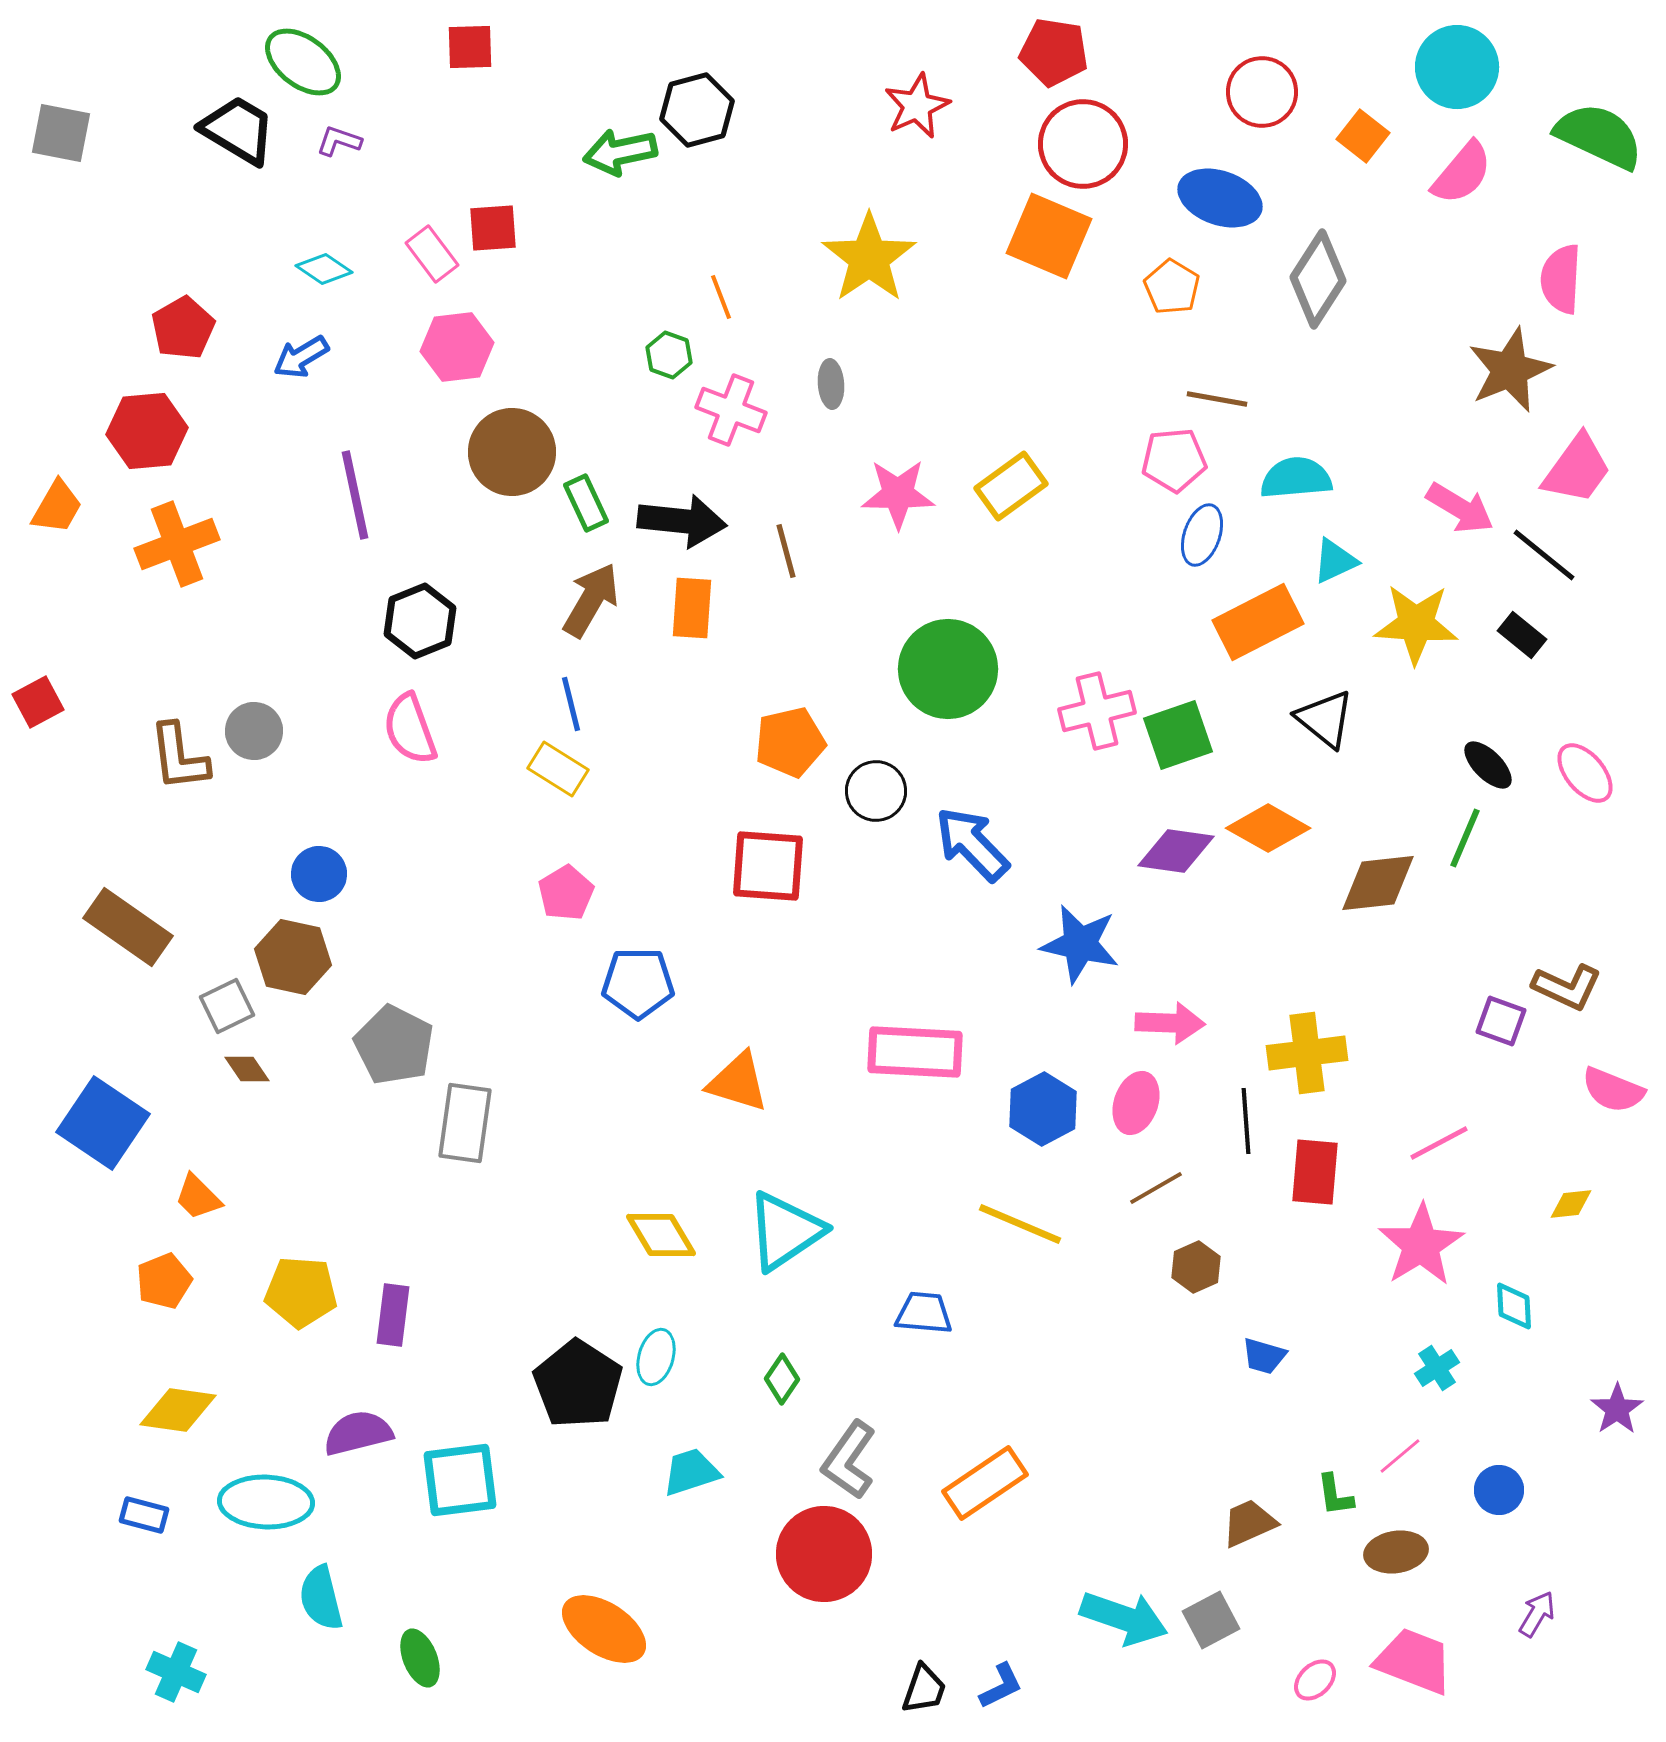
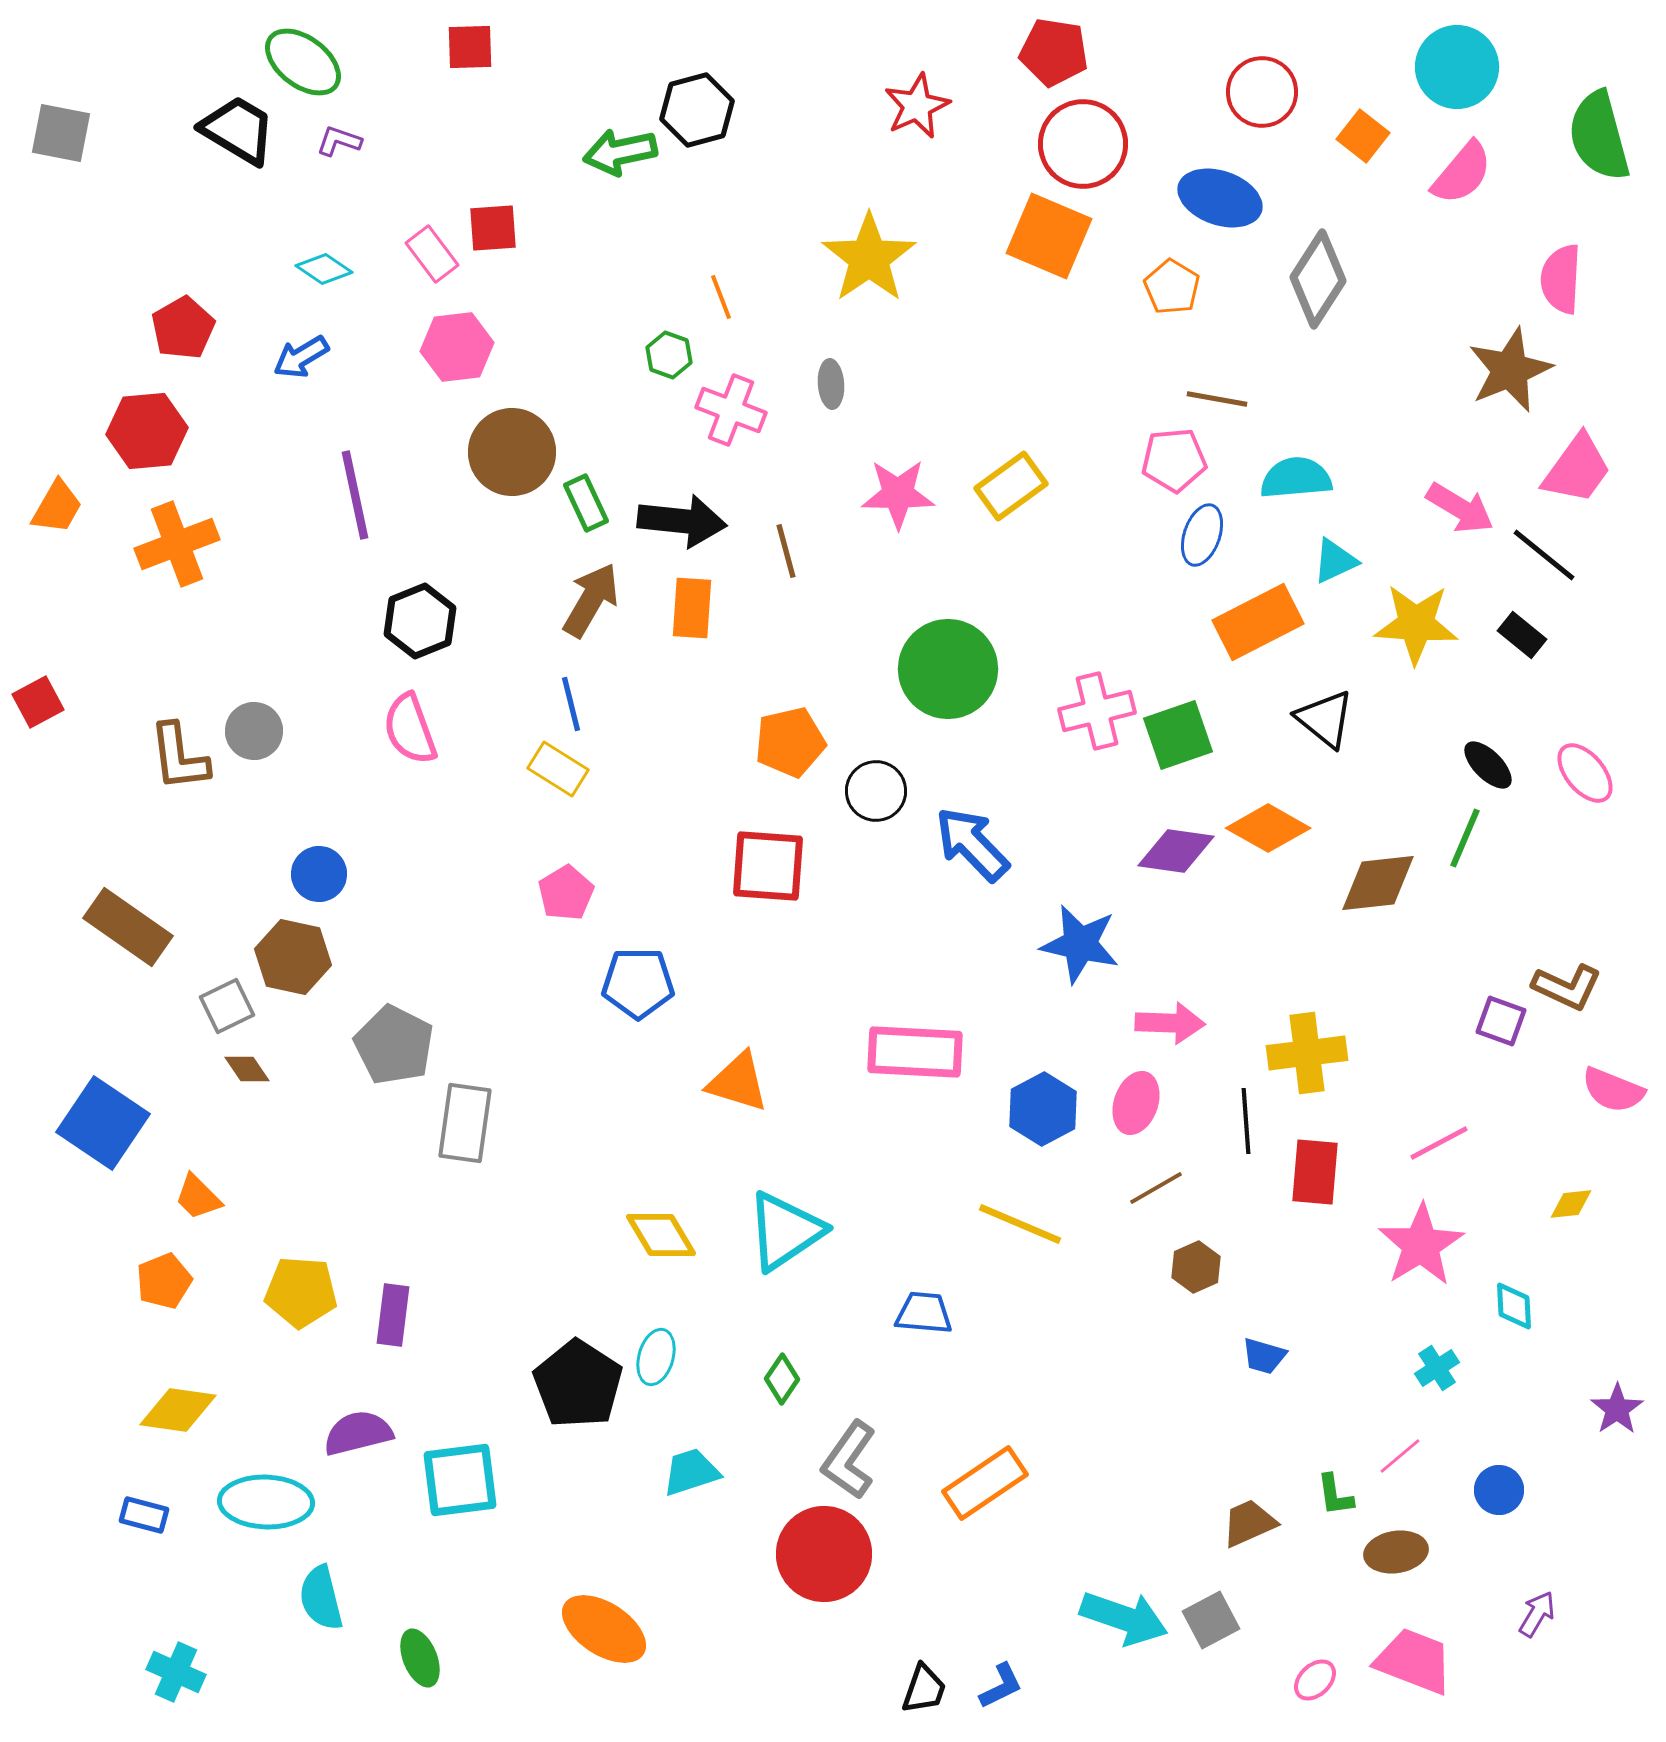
green semicircle at (1599, 136): rotated 130 degrees counterclockwise
